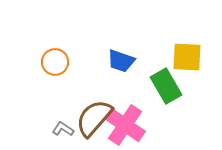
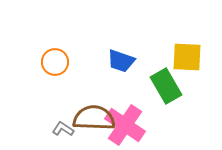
brown semicircle: rotated 51 degrees clockwise
